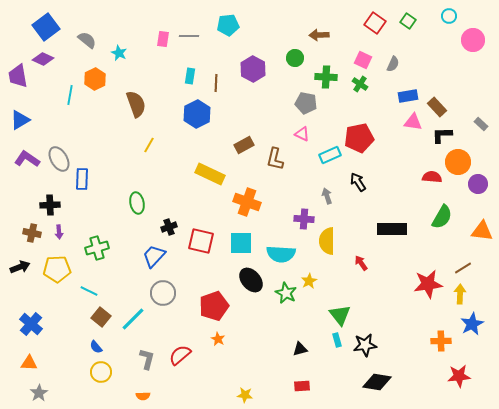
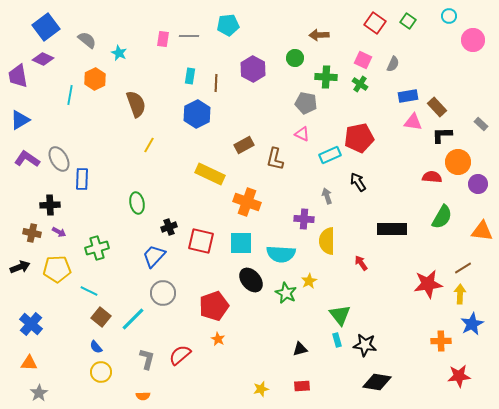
purple arrow at (59, 232): rotated 56 degrees counterclockwise
black star at (365, 345): rotated 15 degrees clockwise
yellow star at (245, 395): moved 16 px right, 6 px up; rotated 21 degrees counterclockwise
